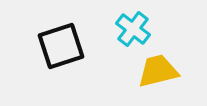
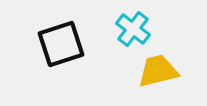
black square: moved 2 px up
